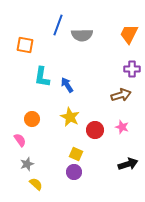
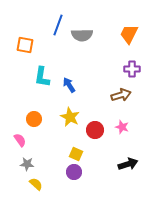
blue arrow: moved 2 px right
orange circle: moved 2 px right
gray star: rotated 24 degrees clockwise
